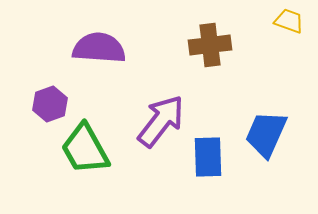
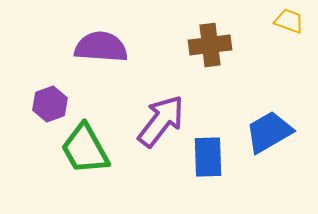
purple semicircle: moved 2 px right, 1 px up
blue trapezoid: moved 3 px right, 2 px up; rotated 36 degrees clockwise
